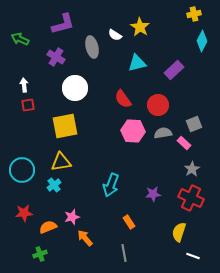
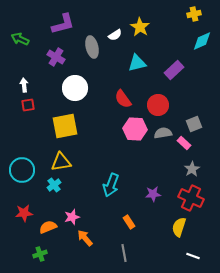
white semicircle: rotated 64 degrees counterclockwise
cyan diamond: rotated 40 degrees clockwise
pink hexagon: moved 2 px right, 2 px up
yellow semicircle: moved 5 px up
